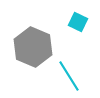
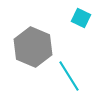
cyan square: moved 3 px right, 4 px up
